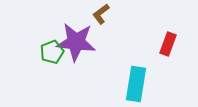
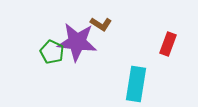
brown L-shape: moved 10 px down; rotated 110 degrees counterclockwise
purple star: moved 1 px right
green pentagon: rotated 25 degrees counterclockwise
